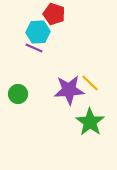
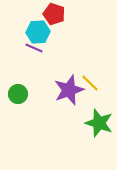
purple star: rotated 16 degrees counterclockwise
green star: moved 9 px right, 1 px down; rotated 16 degrees counterclockwise
